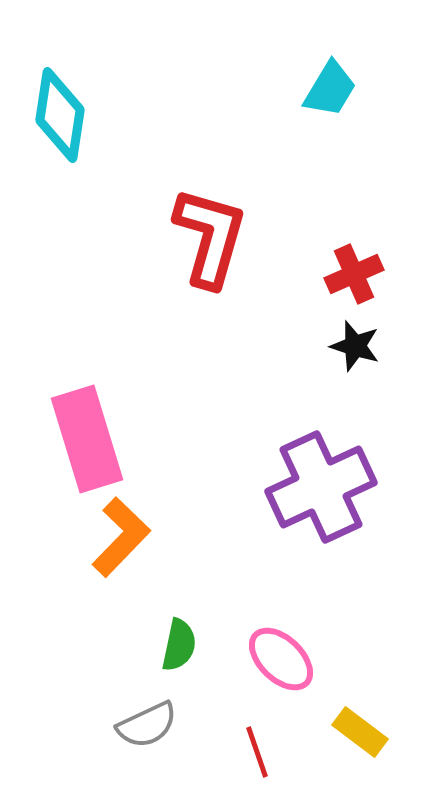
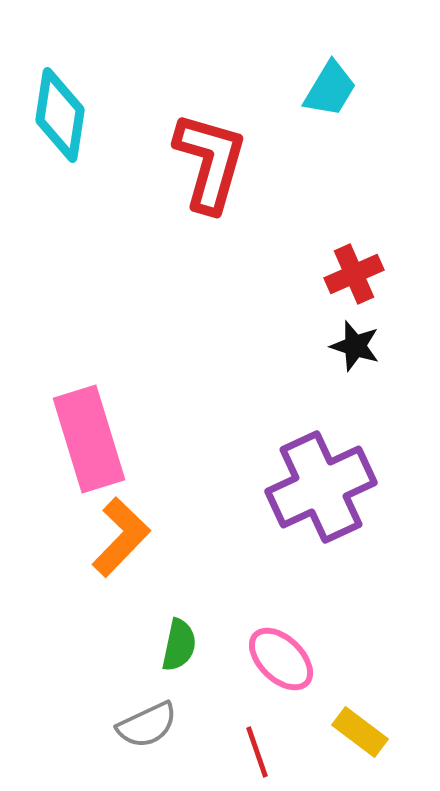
red L-shape: moved 75 px up
pink rectangle: moved 2 px right
